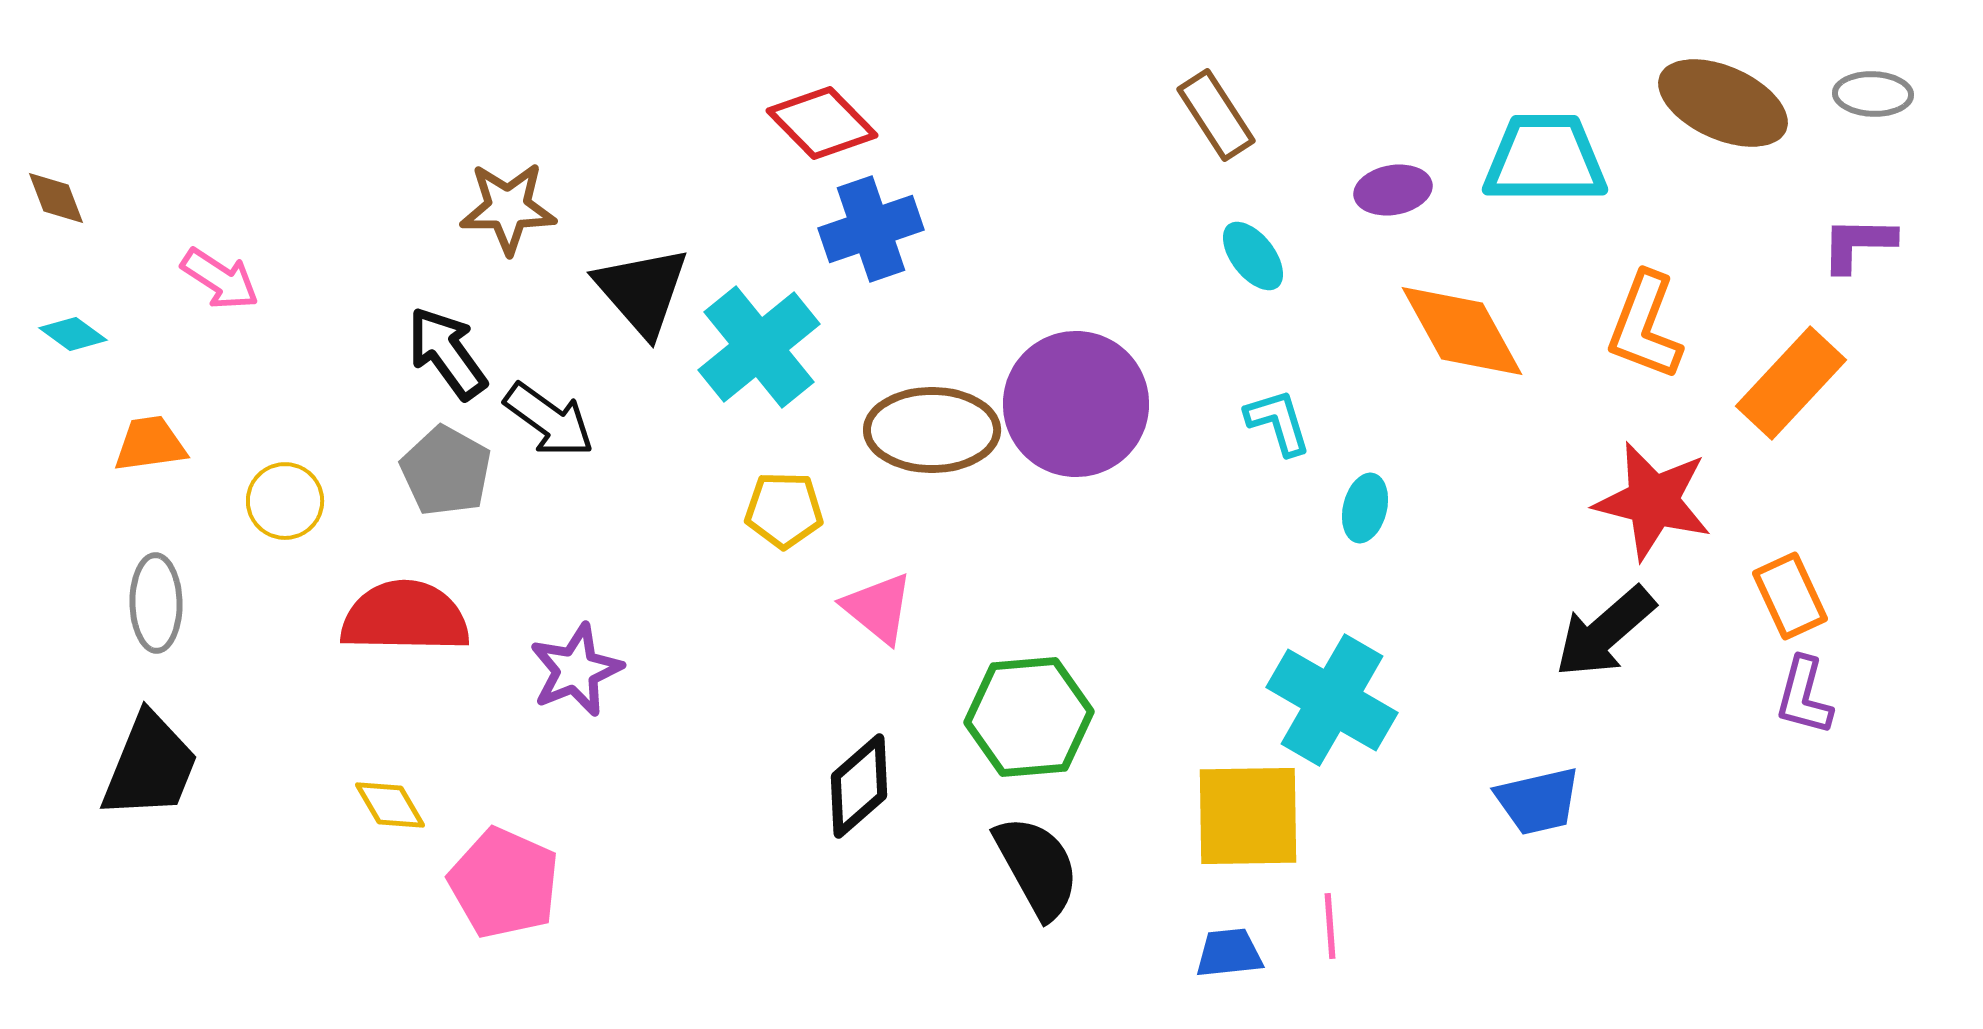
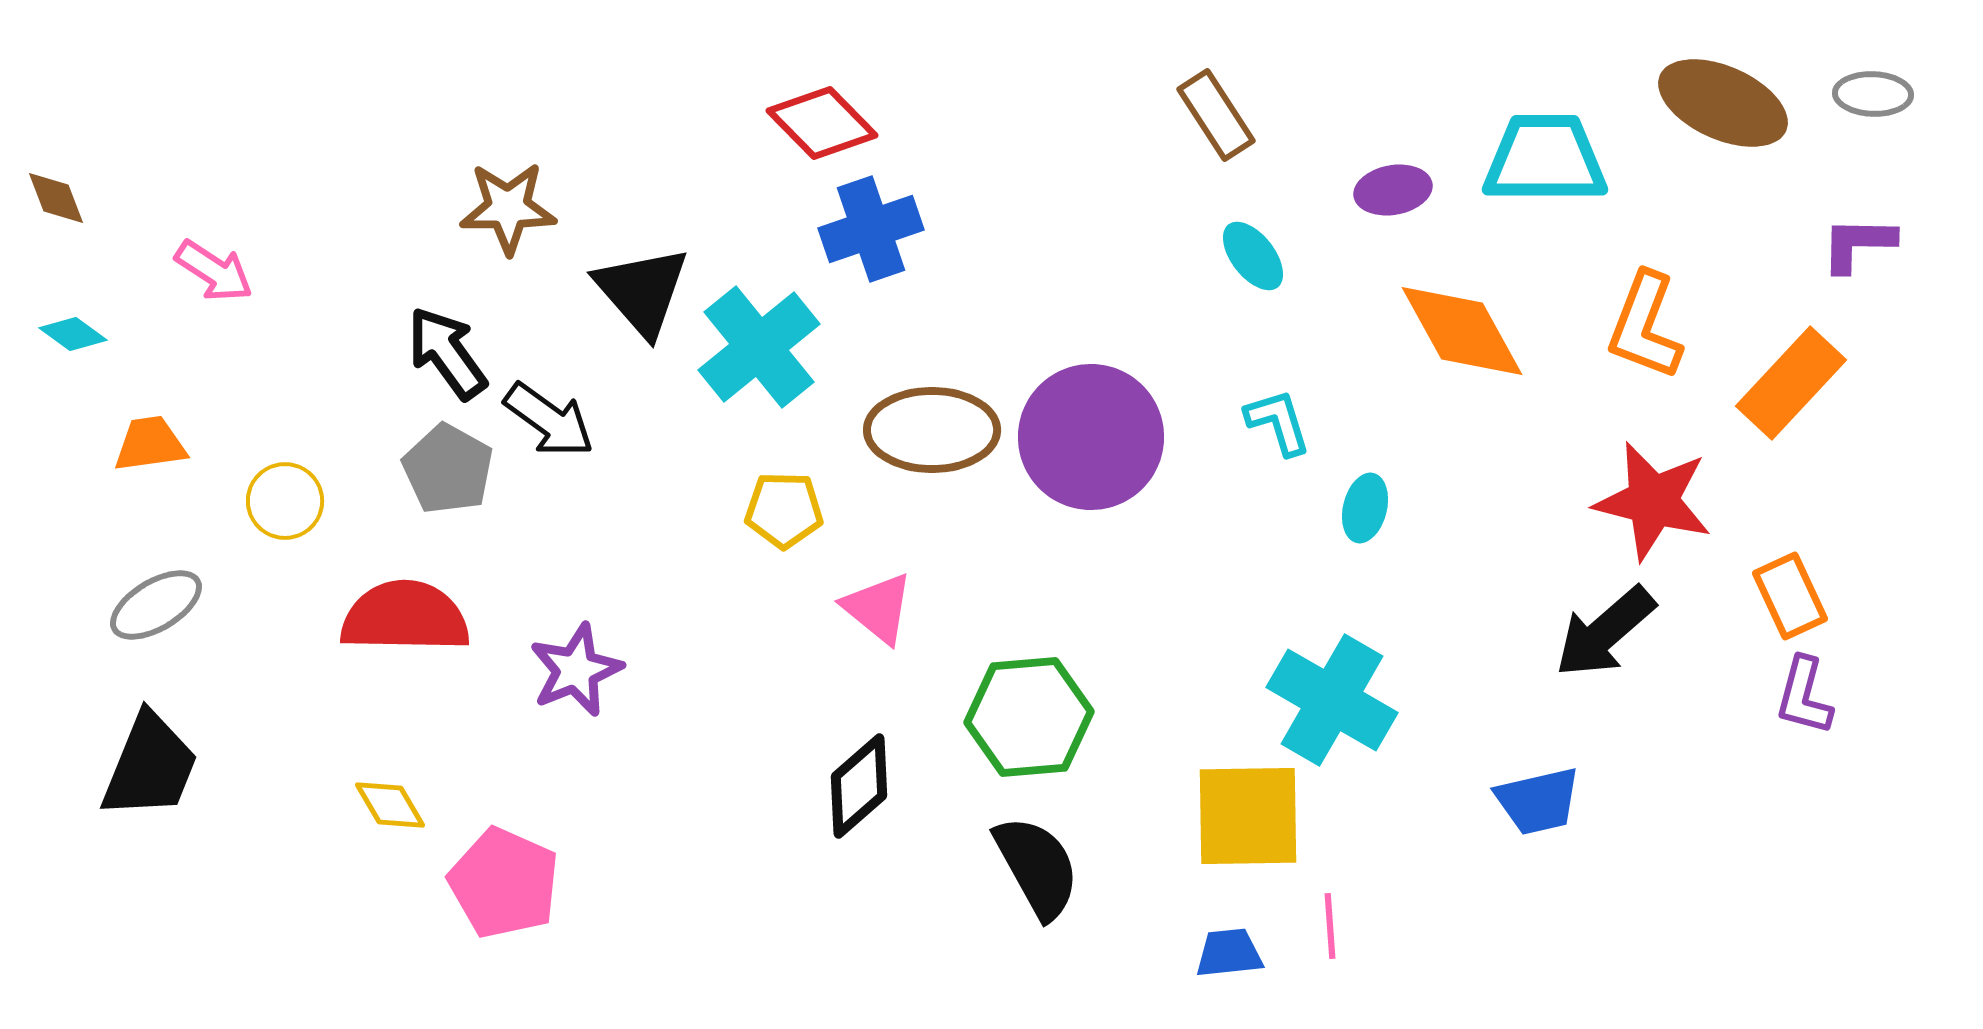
pink arrow at (220, 279): moved 6 px left, 8 px up
purple circle at (1076, 404): moved 15 px right, 33 px down
gray pentagon at (446, 471): moved 2 px right, 2 px up
gray ellipse at (156, 603): moved 2 px down; rotated 60 degrees clockwise
